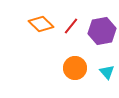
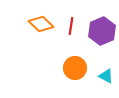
red line: rotated 30 degrees counterclockwise
purple hexagon: rotated 12 degrees counterclockwise
cyan triangle: moved 1 px left, 4 px down; rotated 21 degrees counterclockwise
